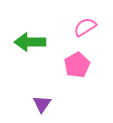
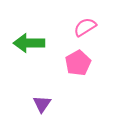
green arrow: moved 1 px left, 1 px down
pink pentagon: moved 1 px right, 2 px up
